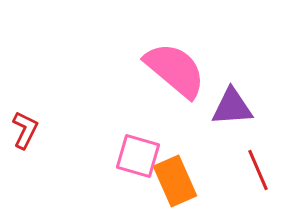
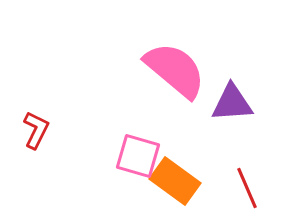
purple triangle: moved 4 px up
red L-shape: moved 11 px right
red line: moved 11 px left, 18 px down
orange rectangle: rotated 30 degrees counterclockwise
